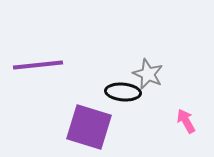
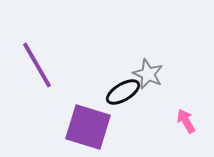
purple line: moved 1 px left; rotated 66 degrees clockwise
black ellipse: rotated 36 degrees counterclockwise
purple square: moved 1 px left
